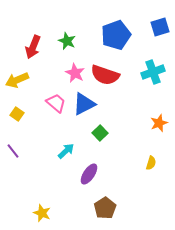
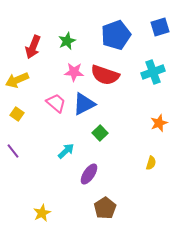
green star: rotated 24 degrees clockwise
pink star: moved 1 px left, 1 px up; rotated 24 degrees counterclockwise
yellow star: rotated 24 degrees clockwise
